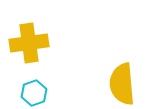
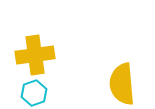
yellow cross: moved 6 px right, 12 px down
